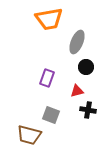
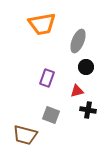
orange trapezoid: moved 7 px left, 5 px down
gray ellipse: moved 1 px right, 1 px up
brown trapezoid: moved 4 px left
